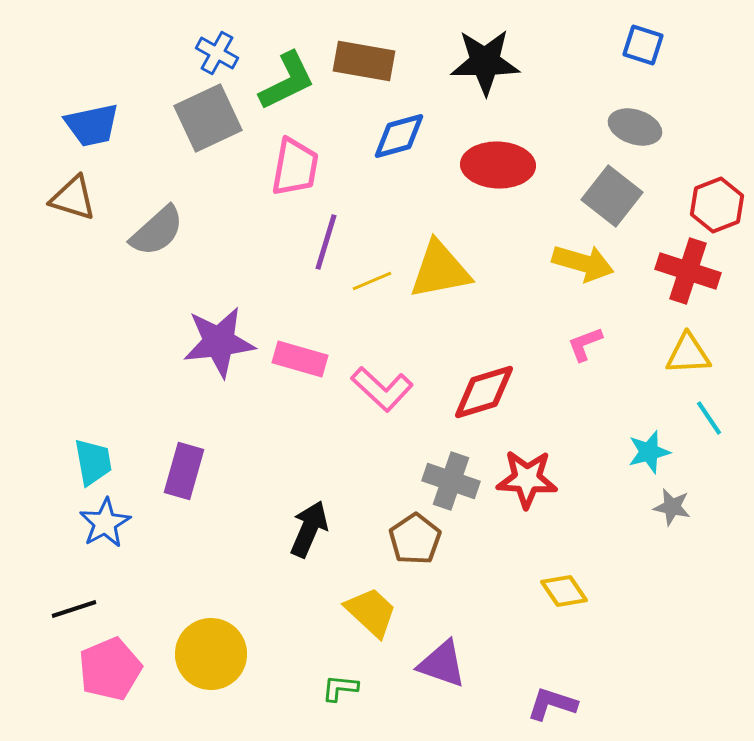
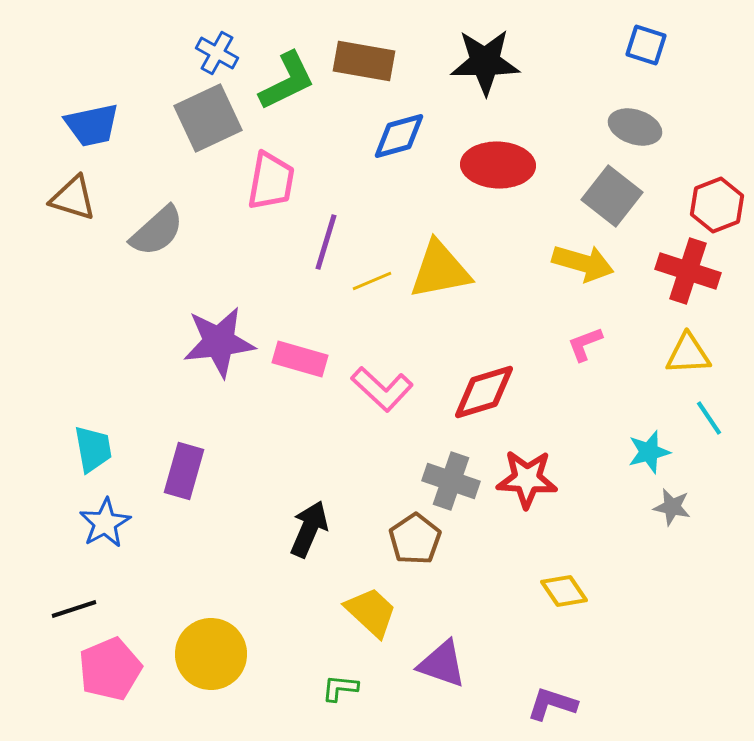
blue square at (643, 45): moved 3 px right
pink trapezoid at (295, 167): moved 24 px left, 14 px down
cyan trapezoid at (93, 462): moved 13 px up
